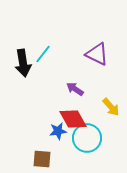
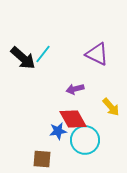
black arrow: moved 5 px up; rotated 40 degrees counterclockwise
purple arrow: rotated 48 degrees counterclockwise
cyan circle: moved 2 px left, 2 px down
